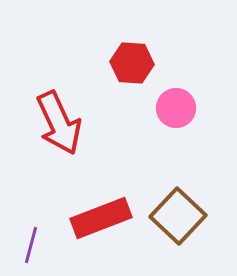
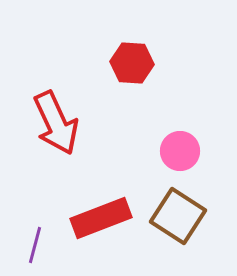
pink circle: moved 4 px right, 43 px down
red arrow: moved 3 px left
brown square: rotated 10 degrees counterclockwise
purple line: moved 4 px right
